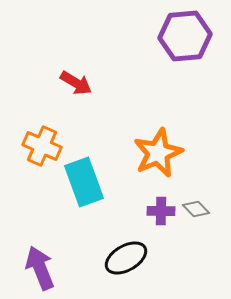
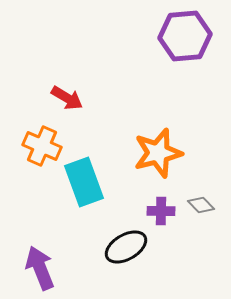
red arrow: moved 9 px left, 15 px down
orange star: rotated 9 degrees clockwise
gray diamond: moved 5 px right, 4 px up
black ellipse: moved 11 px up
